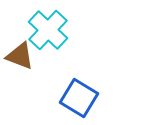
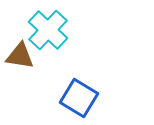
brown triangle: rotated 12 degrees counterclockwise
